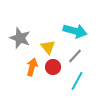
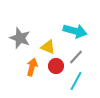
yellow triangle: rotated 28 degrees counterclockwise
gray line: moved 1 px right, 1 px down
red circle: moved 3 px right, 1 px up
cyan line: moved 1 px left
